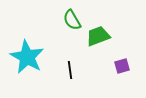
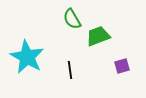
green semicircle: moved 1 px up
